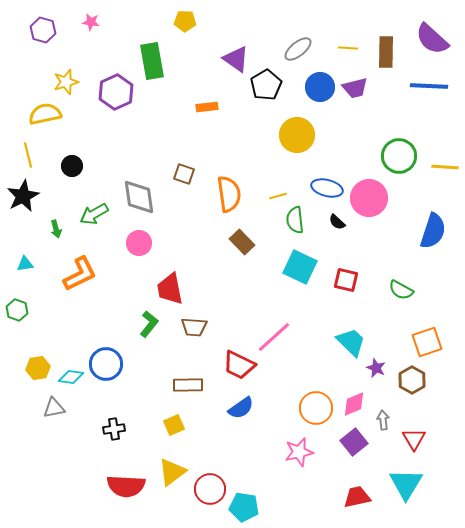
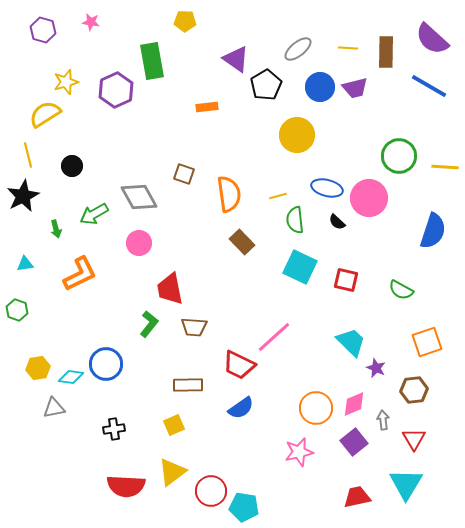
blue line at (429, 86): rotated 27 degrees clockwise
purple hexagon at (116, 92): moved 2 px up
yellow semicircle at (45, 114): rotated 20 degrees counterclockwise
gray diamond at (139, 197): rotated 21 degrees counterclockwise
brown hexagon at (412, 380): moved 2 px right, 10 px down; rotated 24 degrees clockwise
red circle at (210, 489): moved 1 px right, 2 px down
